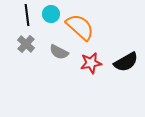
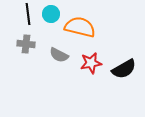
black line: moved 1 px right, 1 px up
orange semicircle: rotated 28 degrees counterclockwise
gray cross: rotated 36 degrees counterclockwise
gray semicircle: moved 3 px down
black semicircle: moved 2 px left, 7 px down
